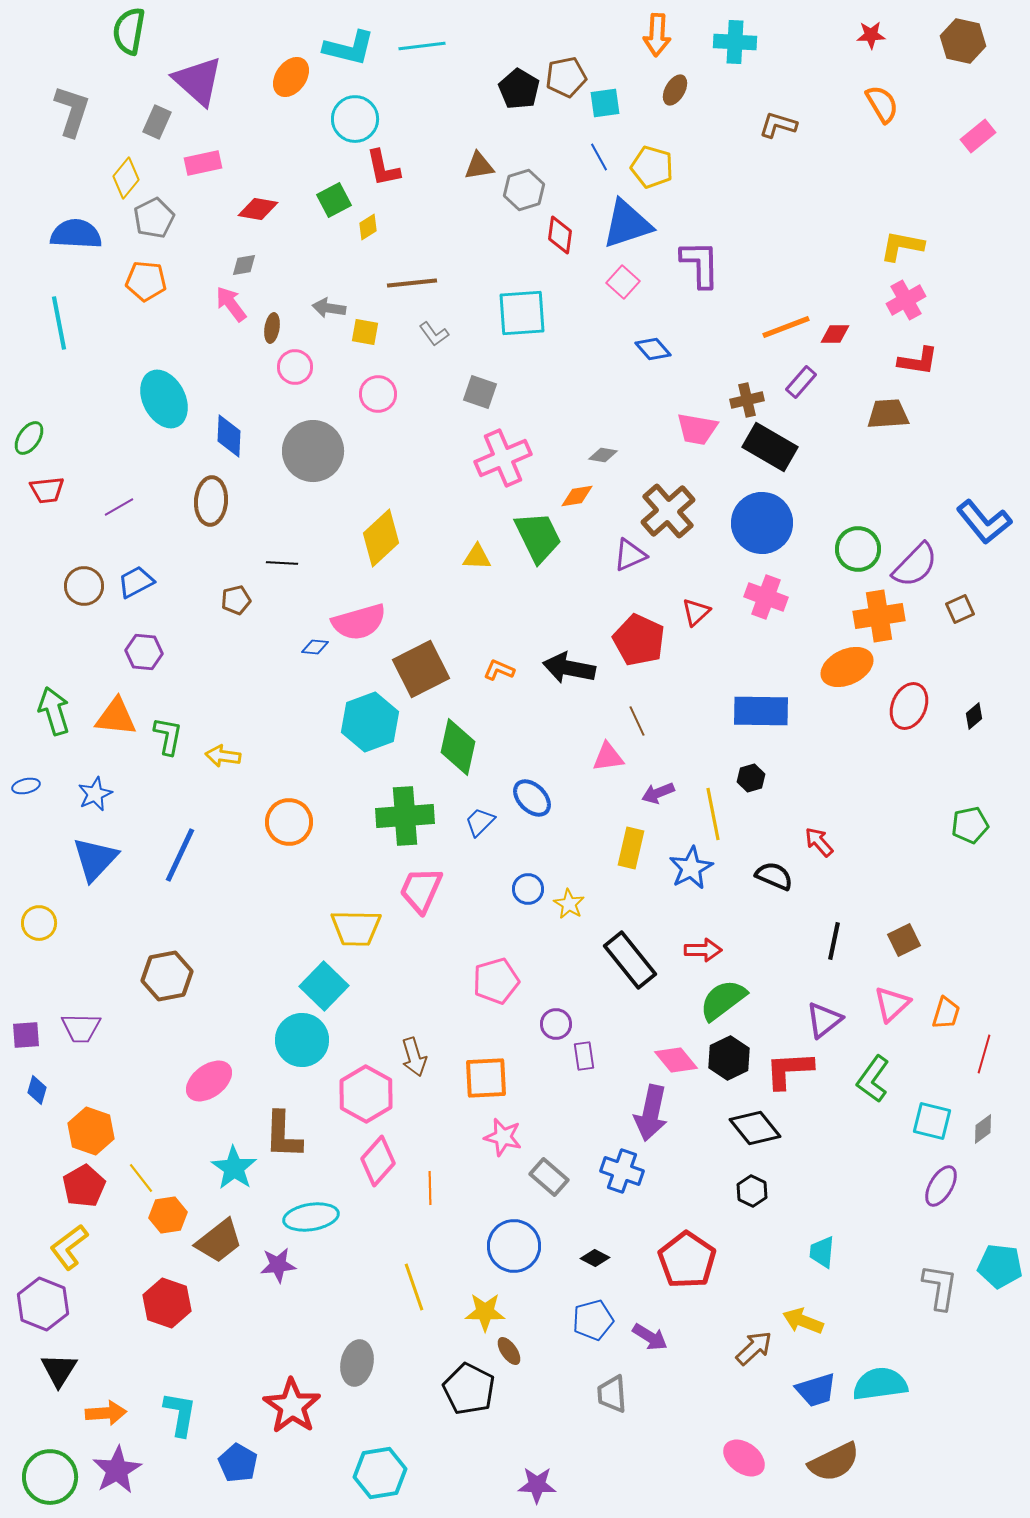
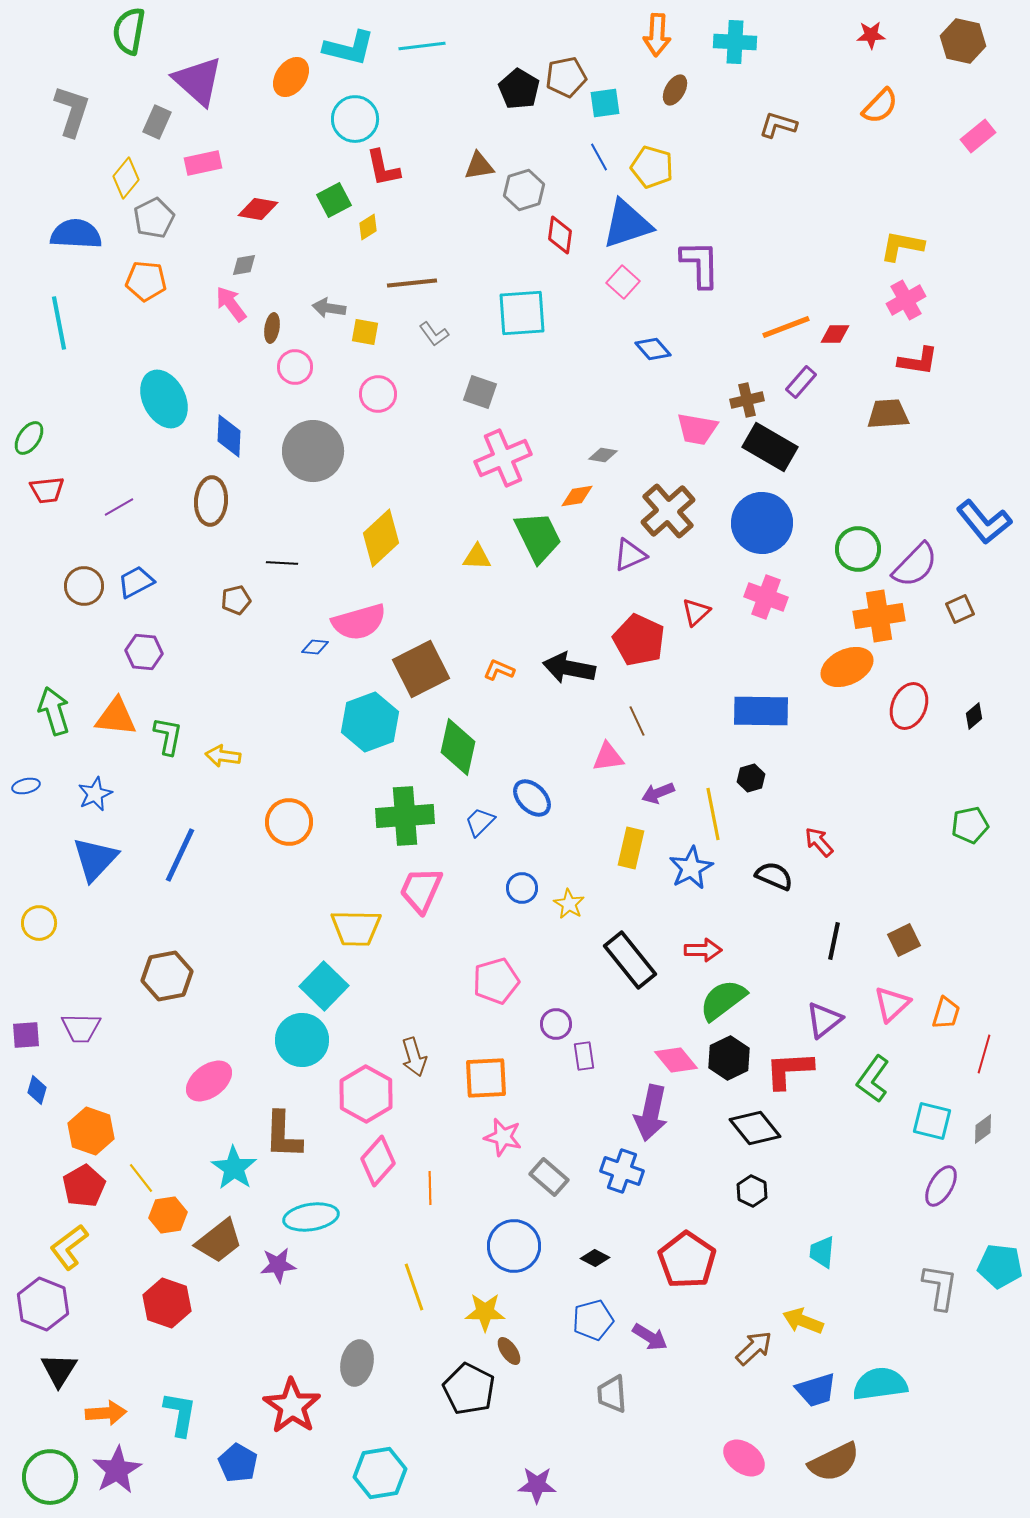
orange semicircle at (882, 104): moved 2 px left, 2 px down; rotated 75 degrees clockwise
blue circle at (528, 889): moved 6 px left, 1 px up
